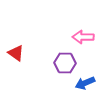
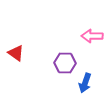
pink arrow: moved 9 px right, 1 px up
blue arrow: rotated 48 degrees counterclockwise
